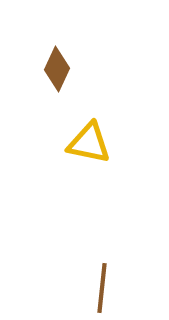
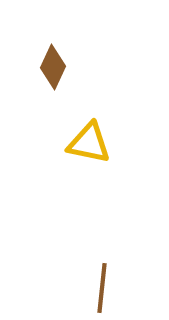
brown diamond: moved 4 px left, 2 px up
